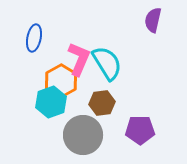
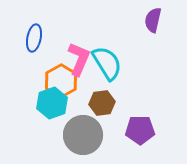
cyan hexagon: moved 1 px right, 1 px down
